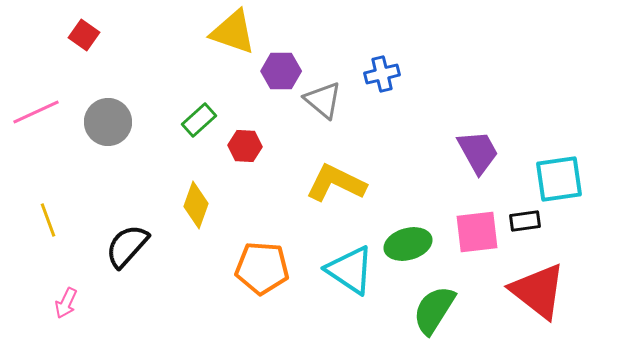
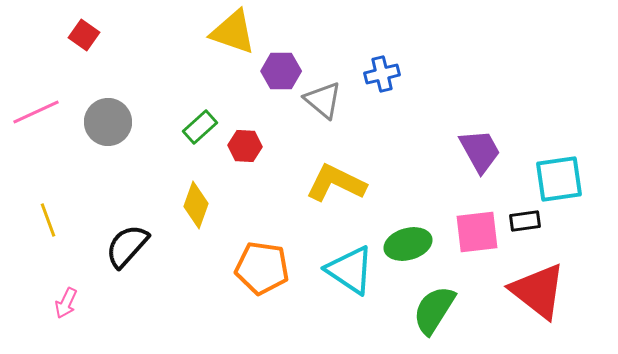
green rectangle: moved 1 px right, 7 px down
purple trapezoid: moved 2 px right, 1 px up
orange pentagon: rotated 4 degrees clockwise
